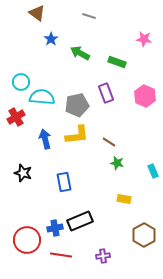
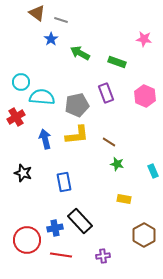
gray line: moved 28 px left, 4 px down
green star: moved 1 px down
black rectangle: rotated 70 degrees clockwise
